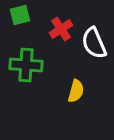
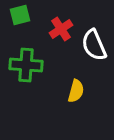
white semicircle: moved 2 px down
